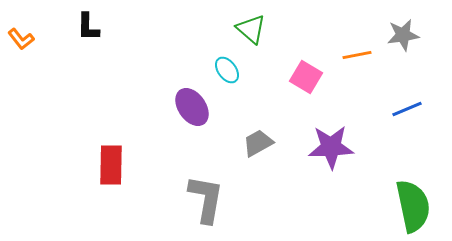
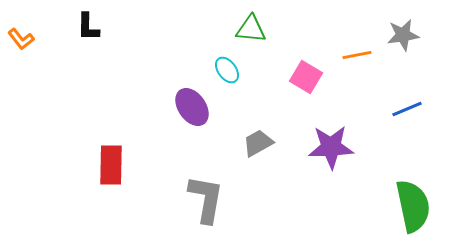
green triangle: rotated 36 degrees counterclockwise
